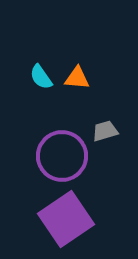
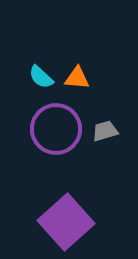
cyan semicircle: rotated 12 degrees counterclockwise
purple circle: moved 6 px left, 27 px up
purple square: moved 3 px down; rotated 8 degrees counterclockwise
